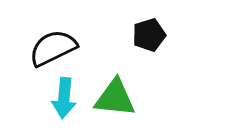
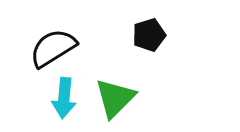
black semicircle: rotated 6 degrees counterclockwise
green triangle: rotated 51 degrees counterclockwise
